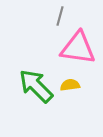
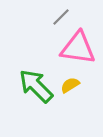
gray line: moved 1 px right, 1 px down; rotated 30 degrees clockwise
yellow semicircle: rotated 24 degrees counterclockwise
